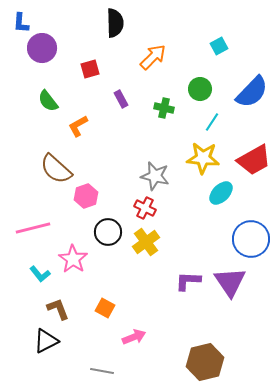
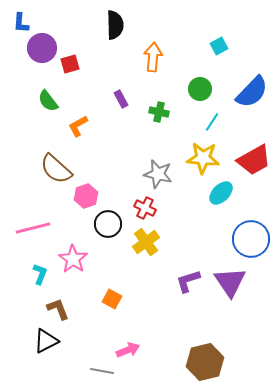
black semicircle: moved 2 px down
orange arrow: rotated 40 degrees counterclockwise
red square: moved 20 px left, 5 px up
green cross: moved 5 px left, 4 px down
gray star: moved 3 px right, 2 px up
black circle: moved 8 px up
cyan L-shape: rotated 120 degrees counterclockwise
purple L-shape: rotated 20 degrees counterclockwise
orange square: moved 7 px right, 9 px up
pink arrow: moved 6 px left, 13 px down
